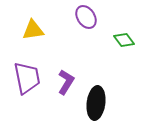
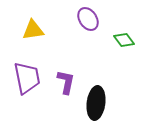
purple ellipse: moved 2 px right, 2 px down
purple L-shape: rotated 20 degrees counterclockwise
